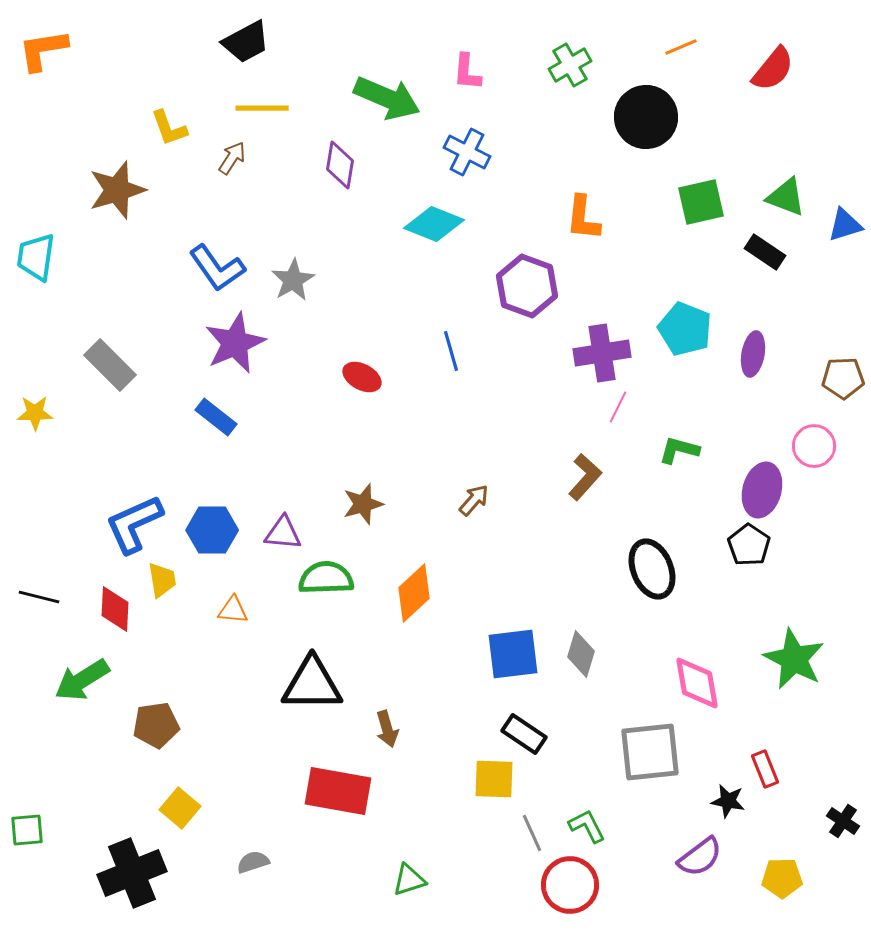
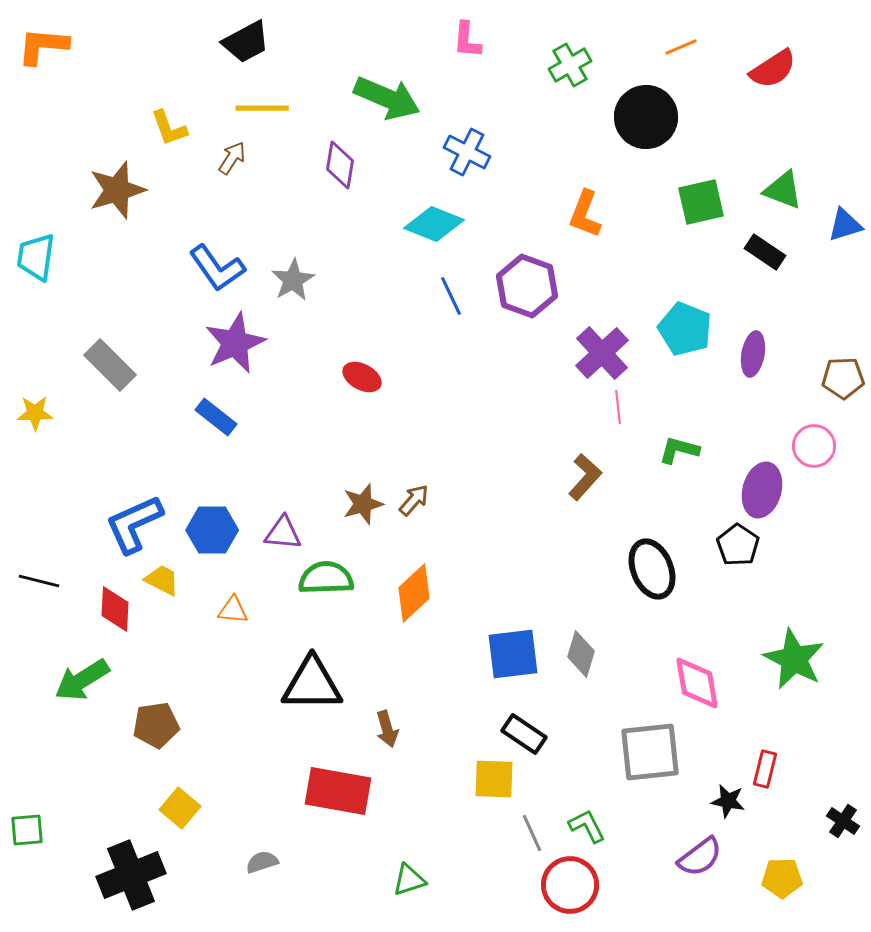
orange L-shape at (43, 50): moved 4 px up; rotated 14 degrees clockwise
red semicircle at (773, 69): rotated 18 degrees clockwise
pink L-shape at (467, 72): moved 32 px up
green triangle at (786, 197): moved 3 px left, 7 px up
orange L-shape at (583, 218): moved 2 px right, 4 px up; rotated 15 degrees clockwise
blue line at (451, 351): moved 55 px up; rotated 9 degrees counterclockwise
purple cross at (602, 353): rotated 34 degrees counterclockwise
pink line at (618, 407): rotated 32 degrees counterclockwise
brown arrow at (474, 500): moved 60 px left
black pentagon at (749, 545): moved 11 px left
yellow trapezoid at (162, 580): rotated 54 degrees counterclockwise
black line at (39, 597): moved 16 px up
red rectangle at (765, 769): rotated 36 degrees clockwise
gray semicircle at (253, 862): moved 9 px right
black cross at (132, 873): moved 1 px left, 2 px down
